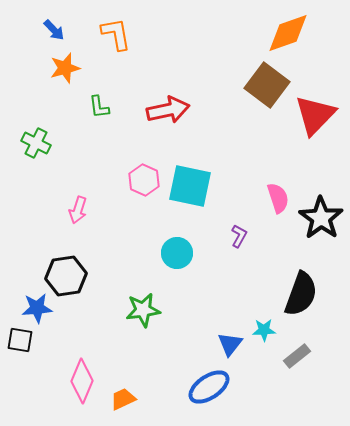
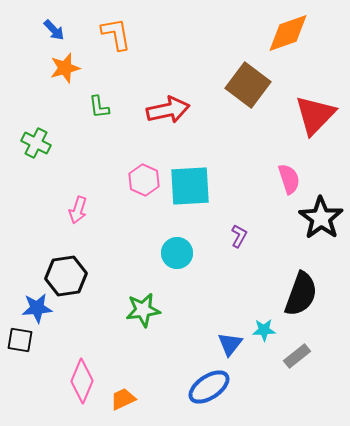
brown square: moved 19 px left
cyan square: rotated 15 degrees counterclockwise
pink semicircle: moved 11 px right, 19 px up
